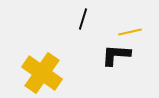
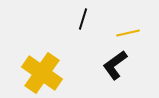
yellow line: moved 2 px left, 1 px down
black L-shape: moved 1 px left, 10 px down; rotated 40 degrees counterclockwise
